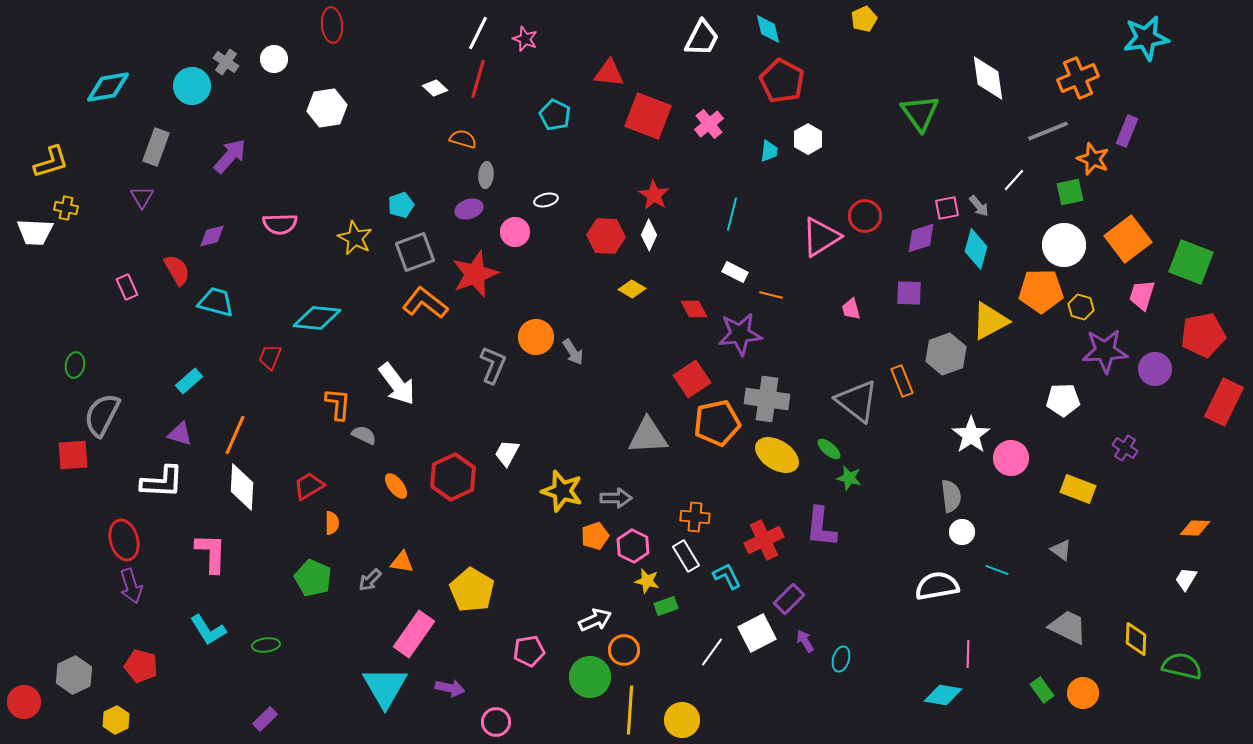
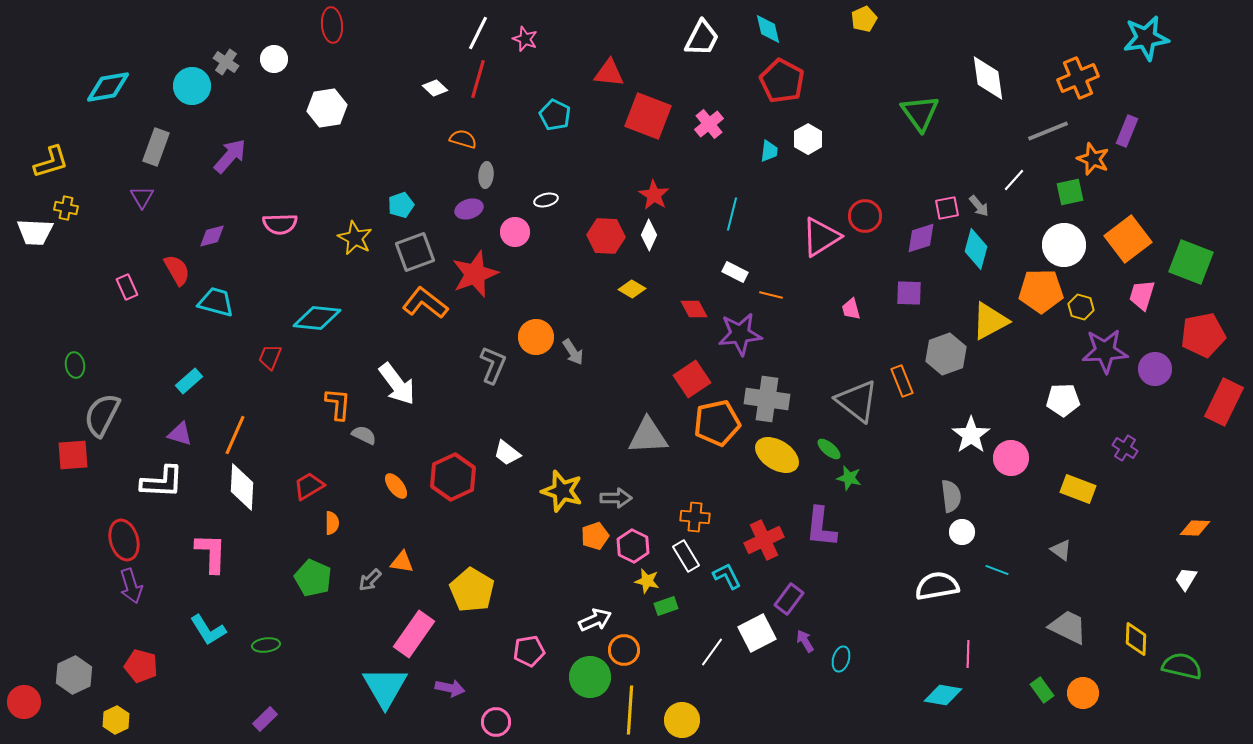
green ellipse at (75, 365): rotated 20 degrees counterclockwise
white trapezoid at (507, 453): rotated 80 degrees counterclockwise
purple rectangle at (789, 599): rotated 8 degrees counterclockwise
